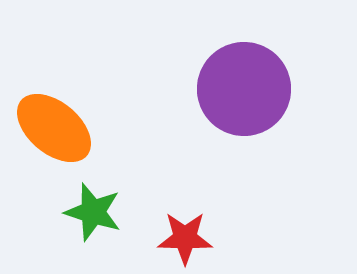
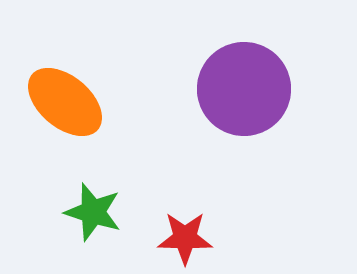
orange ellipse: moved 11 px right, 26 px up
